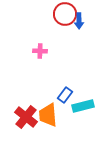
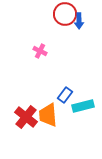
pink cross: rotated 24 degrees clockwise
